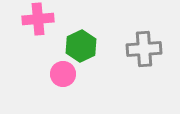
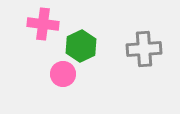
pink cross: moved 5 px right, 5 px down; rotated 12 degrees clockwise
